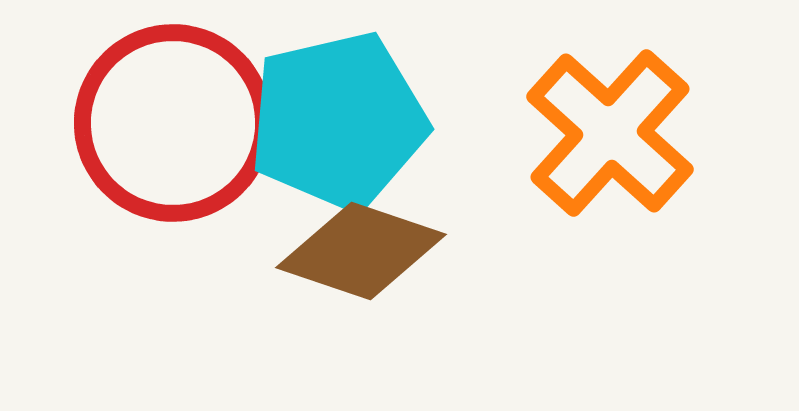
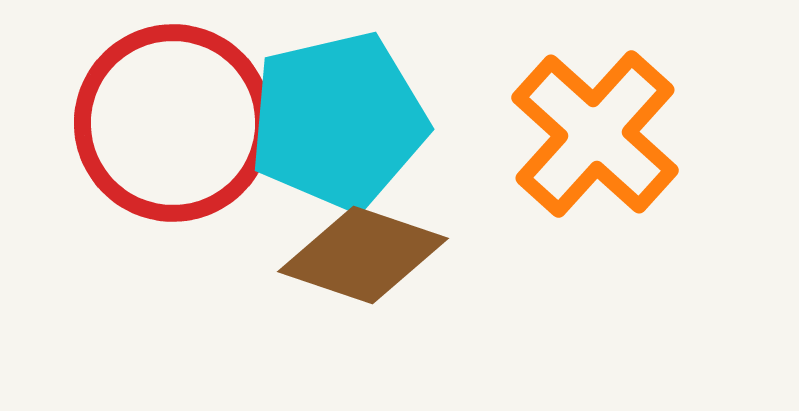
orange cross: moved 15 px left, 1 px down
brown diamond: moved 2 px right, 4 px down
